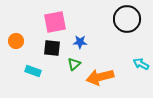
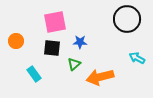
cyan arrow: moved 4 px left, 6 px up
cyan rectangle: moved 1 px right, 3 px down; rotated 35 degrees clockwise
